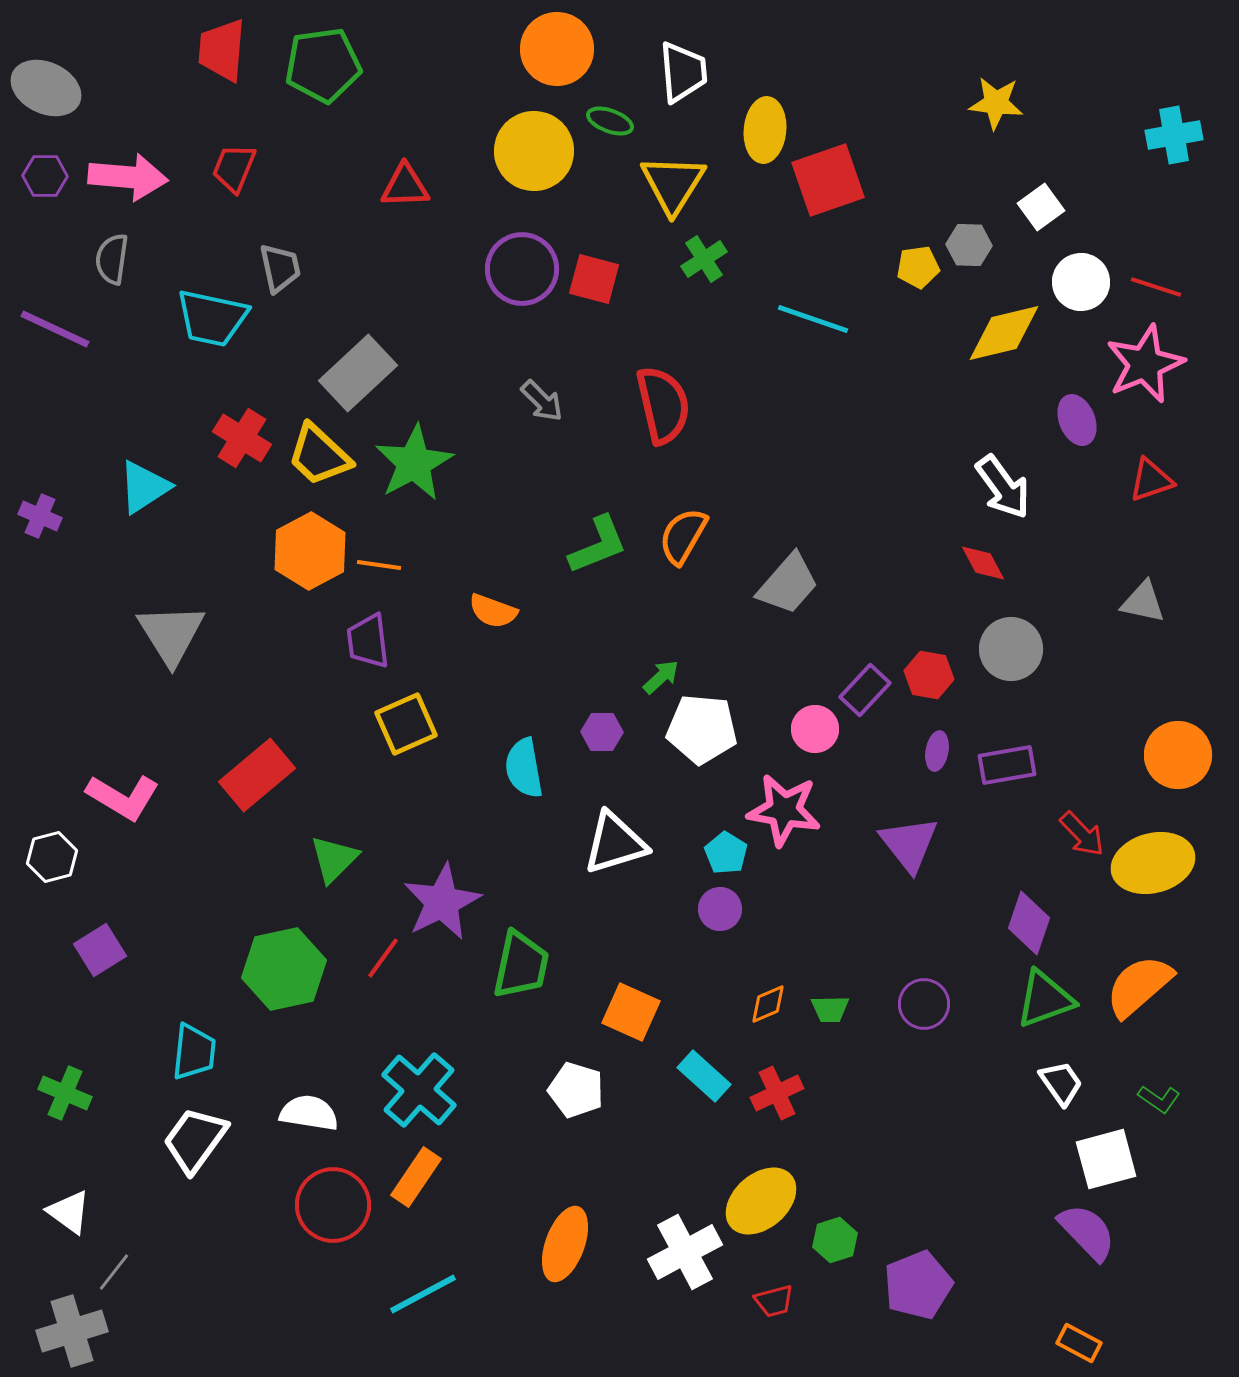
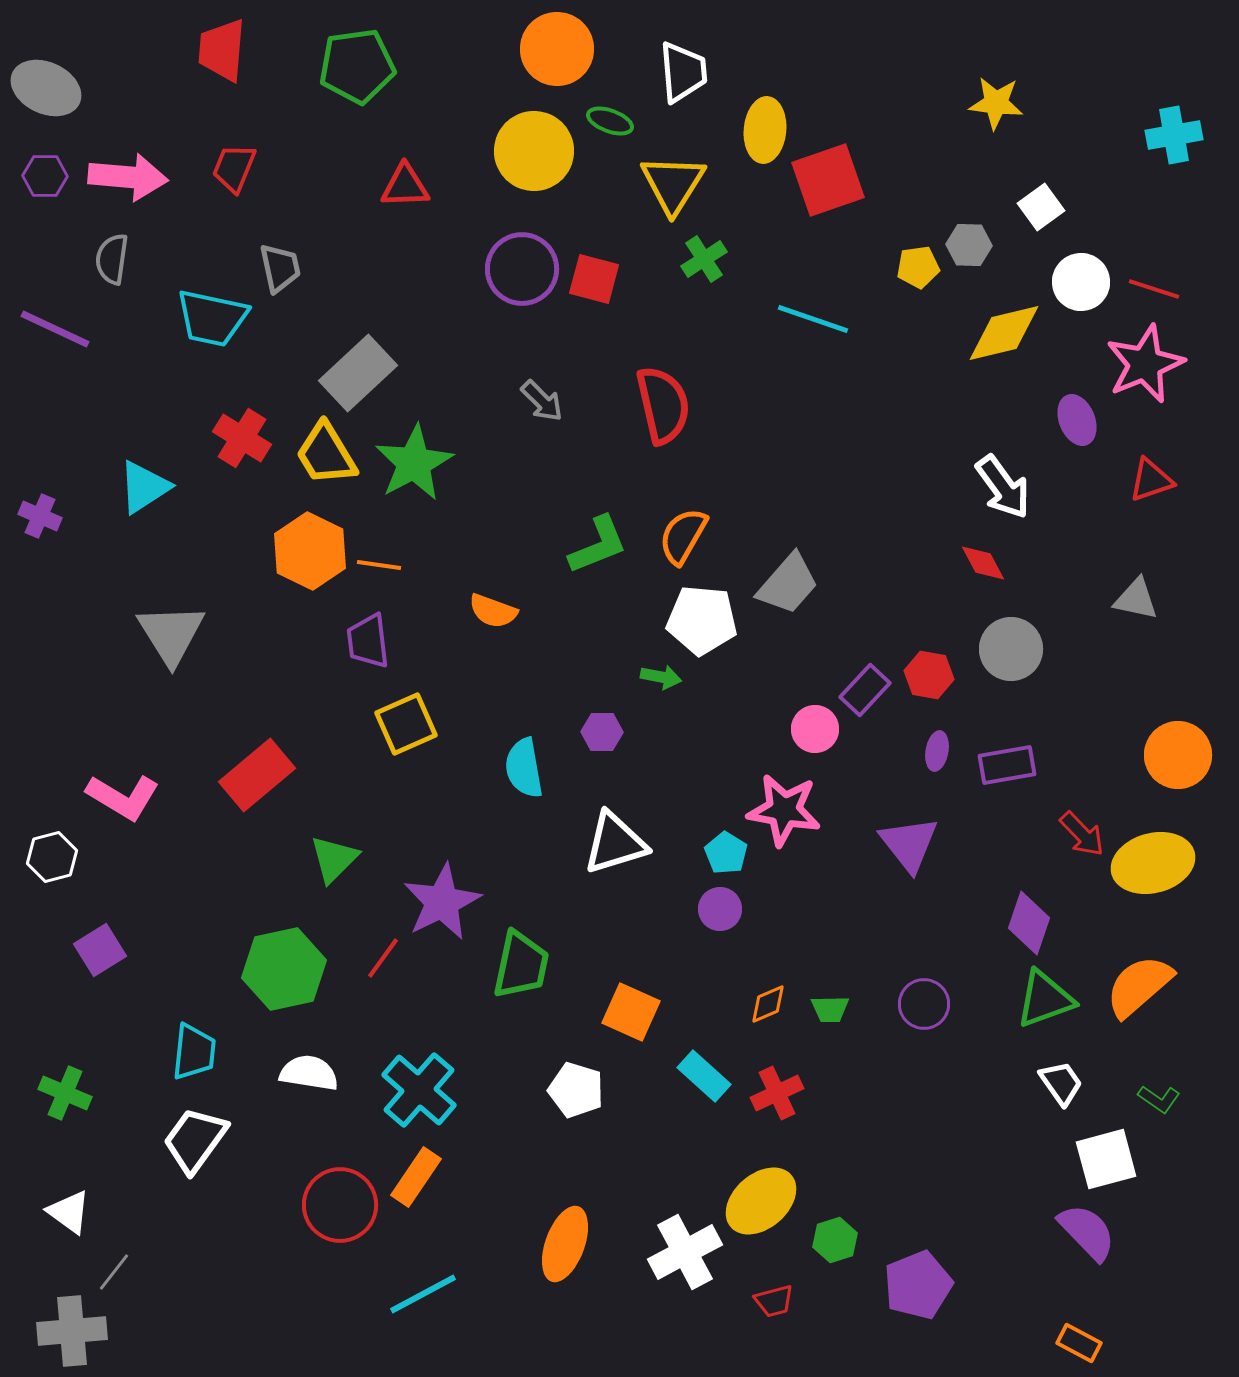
green pentagon at (323, 65): moved 34 px right, 1 px down
red line at (1156, 287): moved 2 px left, 2 px down
yellow trapezoid at (319, 455): moved 7 px right, 1 px up; rotated 16 degrees clockwise
orange hexagon at (310, 551): rotated 6 degrees counterclockwise
gray triangle at (1143, 602): moved 7 px left, 3 px up
green arrow at (661, 677): rotated 54 degrees clockwise
white pentagon at (702, 729): moved 109 px up
white semicircle at (309, 1113): moved 40 px up
red circle at (333, 1205): moved 7 px right
gray cross at (72, 1331): rotated 12 degrees clockwise
